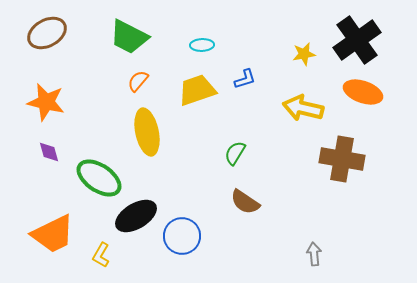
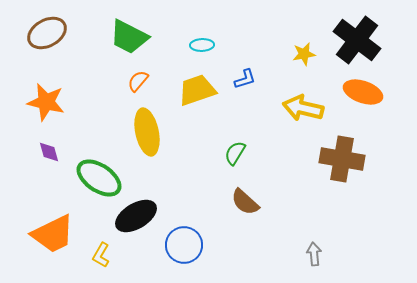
black cross: rotated 18 degrees counterclockwise
brown semicircle: rotated 8 degrees clockwise
blue circle: moved 2 px right, 9 px down
